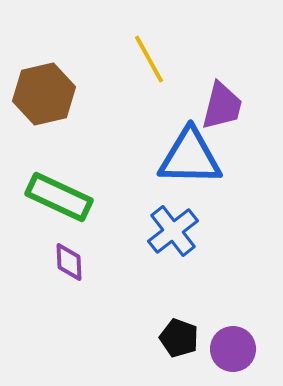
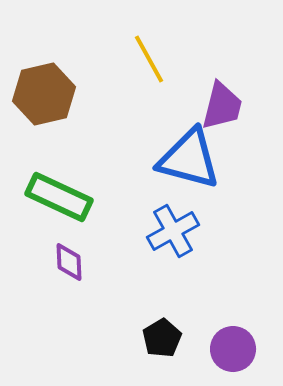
blue triangle: moved 1 px left, 2 px down; rotated 14 degrees clockwise
blue cross: rotated 9 degrees clockwise
black pentagon: moved 17 px left; rotated 21 degrees clockwise
